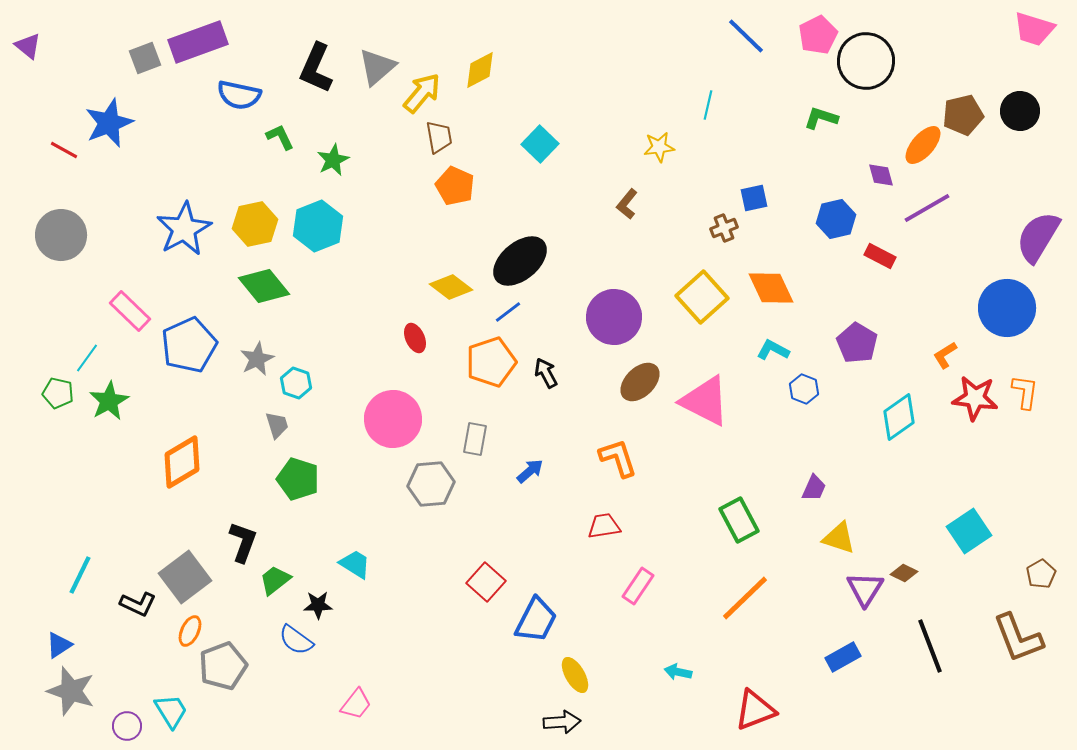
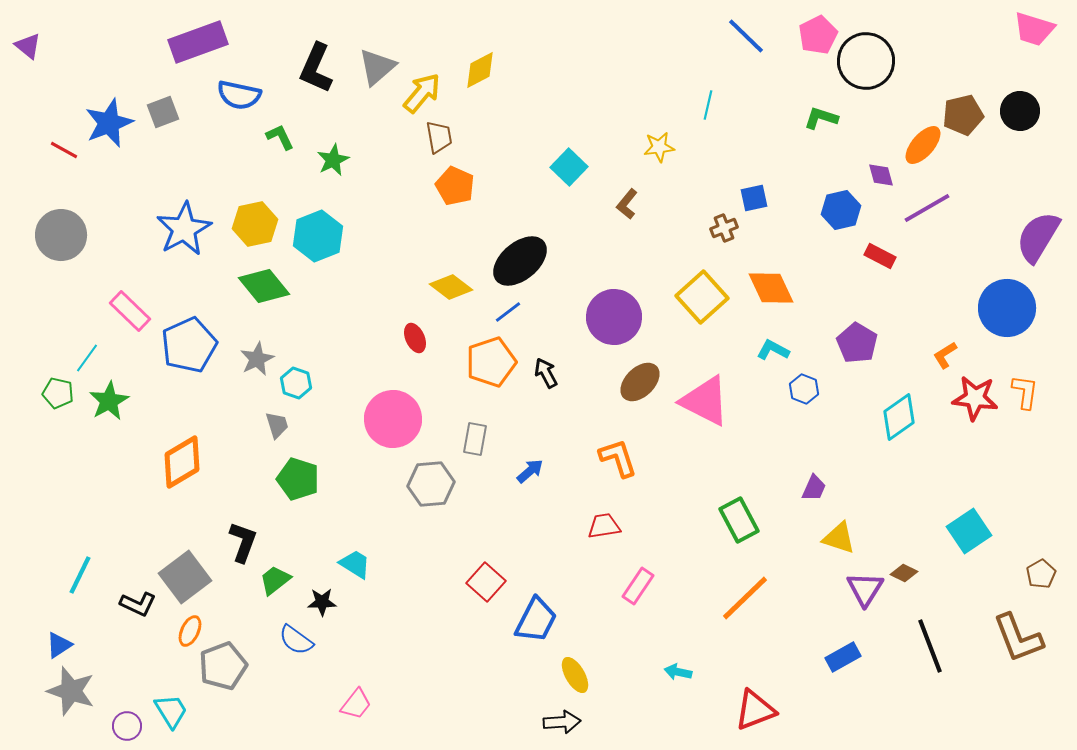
gray square at (145, 58): moved 18 px right, 54 px down
cyan square at (540, 144): moved 29 px right, 23 px down
blue hexagon at (836, 219): moved 5 px right, 9 px up
cyan hexagon at (318, 226): moved 10 px down
black star at (318, 605): moved 4 px right, 3 px up
